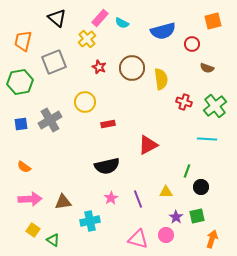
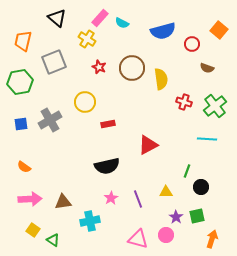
orange square: moved 6 px right, 9 px down; rotated 36 degrees counterclockwise
yellow cross: rotated 18 degrees counterclockwise
